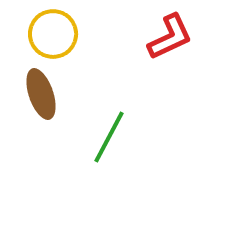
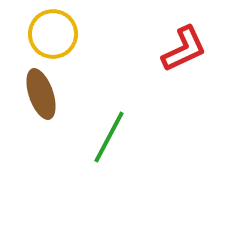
red L-shape: moved 14 px right, 12 px down
